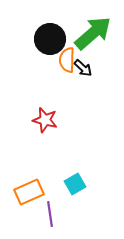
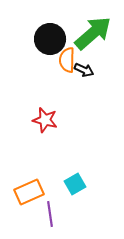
black arrow: moved 1 px right, 2 px down; rotated 18 degrees counterclockwise
